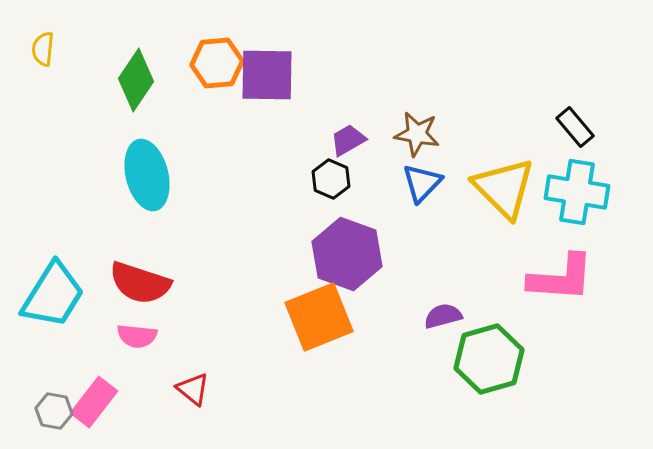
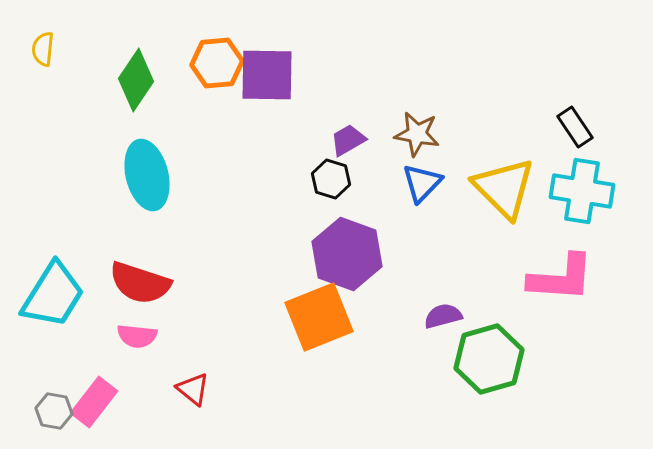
black rectangle: rotated 6 degrees clockwise
black hexagon: rotated 6 degrees counterclockwise
cyan cross: moved 5 px right, 1 px up
